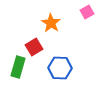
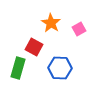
pink square: moved 8 px left, 17 px down
red square: rotated 30 degrees counterclockwise
green rectangle: moved 1 px down
